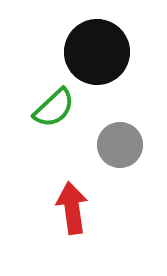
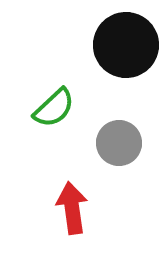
black circle: moved 29 px right, 7 px up
gray circle: moved 1 px left, 2 px up
